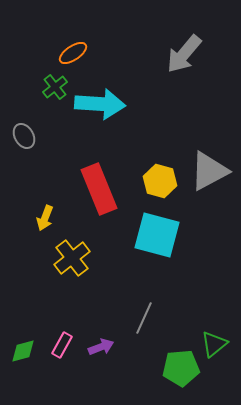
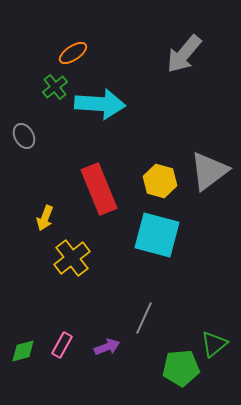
gray triangle: rotated 9 degrees counterclockwise
purple arrow: moved 6 px right
